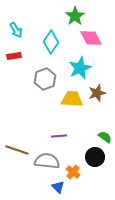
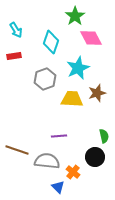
cyan diamond: rotated 15 degrees counterclockwise
cyan star: moved 2 px left
green semicircle: moved 1 px left, 1 px up; rotated 40 degrees clockwise
